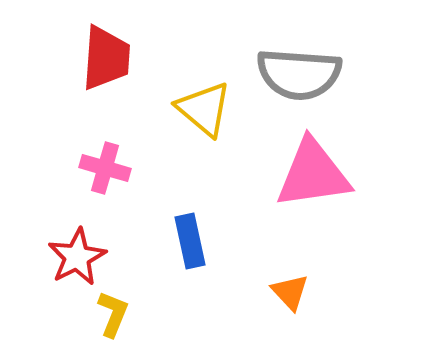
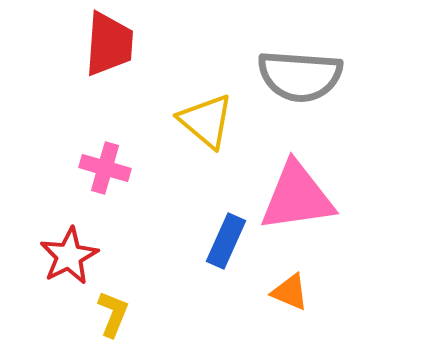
red trapezoid: moved 3 px right, 14 px up
gray semicircle: moved 1 px right, 2 px down
yellow triangle: moved 2 px right, 12 px down
pink triangle: moved 16 px left, 23 px down
blue rectangle: moved 36 px right; rotated 36 degrees clockwise
red star: moved 8 px left, 1 px up
orange triangle: rotated 24 degrees counterclockwise
